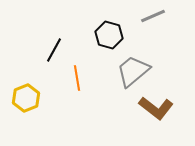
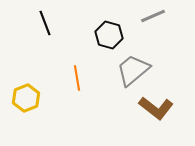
black line: moved 9 px left, 27 px up; rotated 50 degrees counterclockwise
gray trapezoid: moved 1 px up
